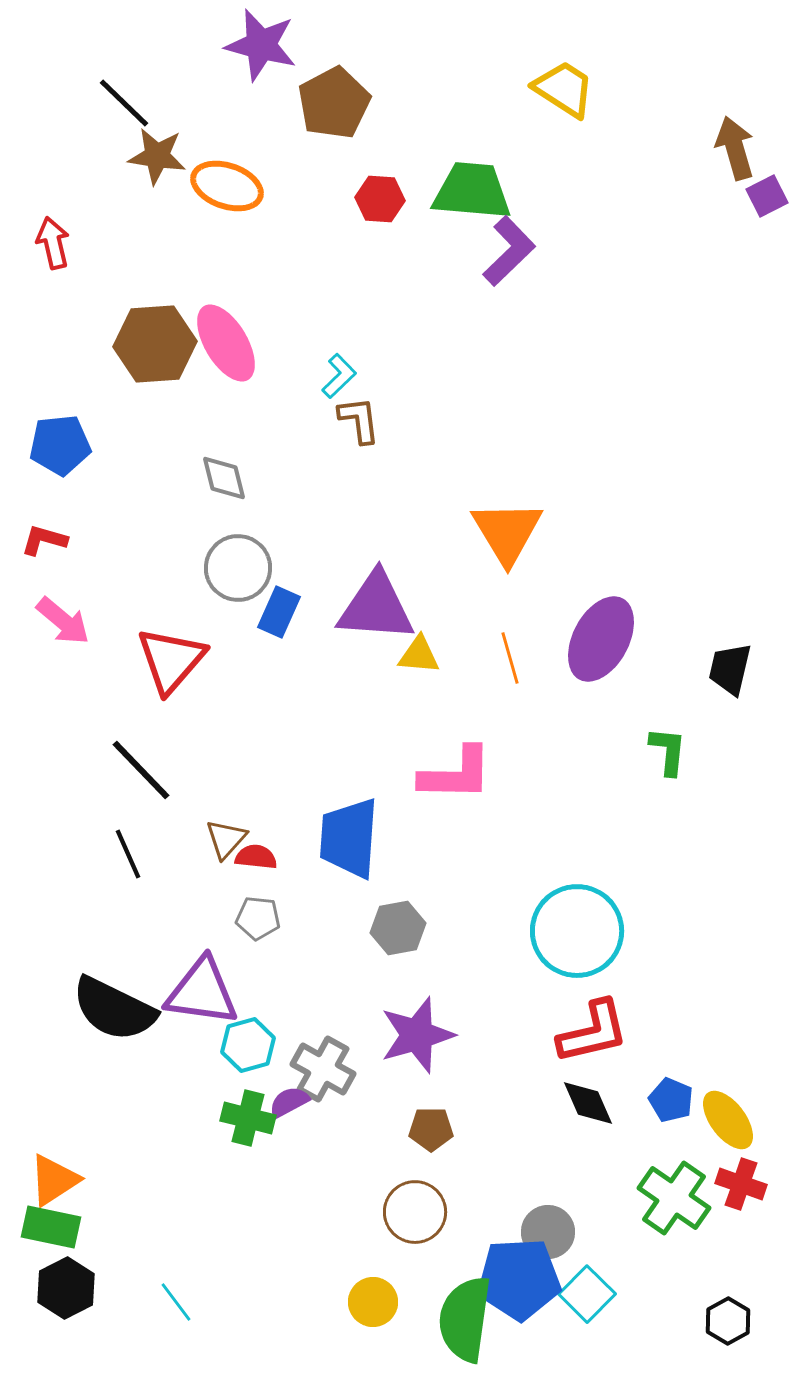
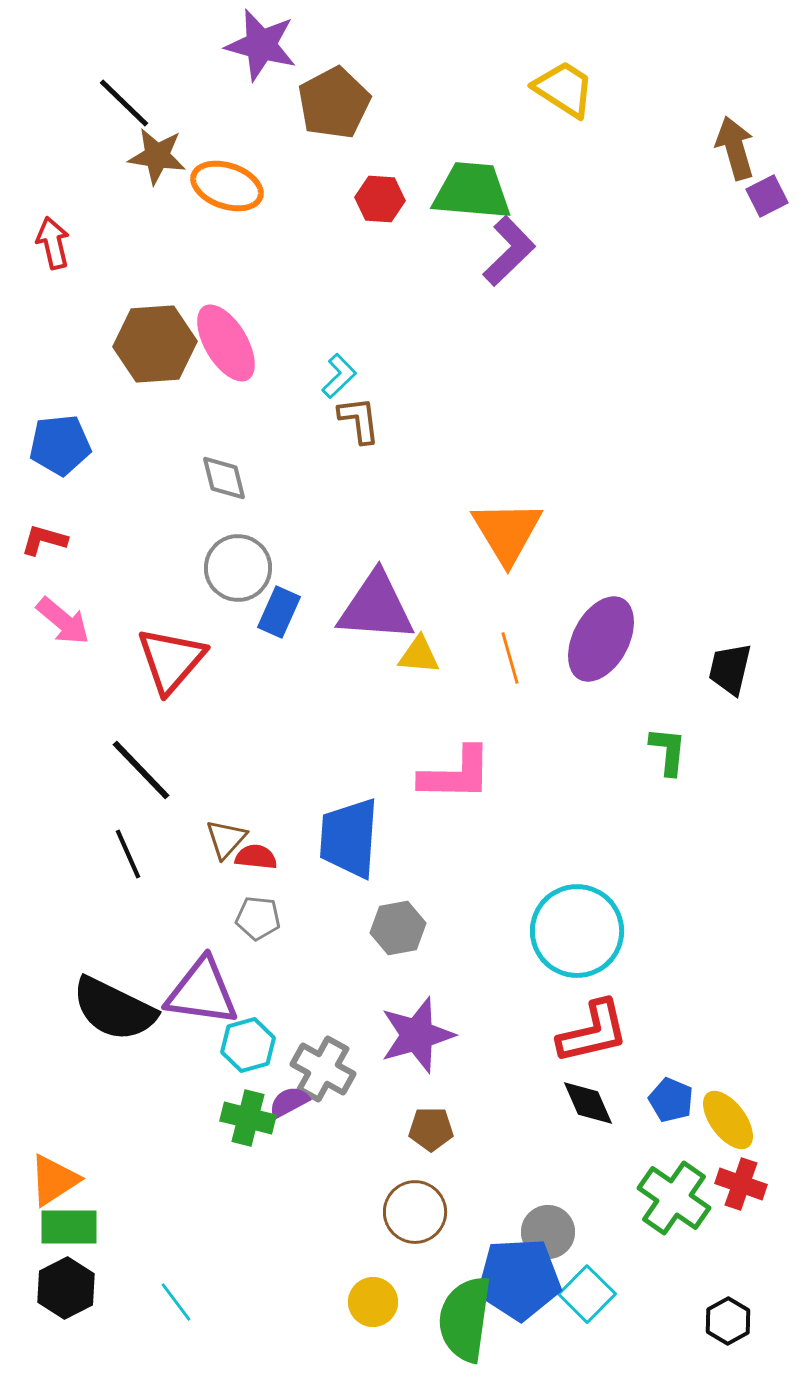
green rectangle at (51, 1227): moved 18 px right; rotated 12 degrees counterclockwise
